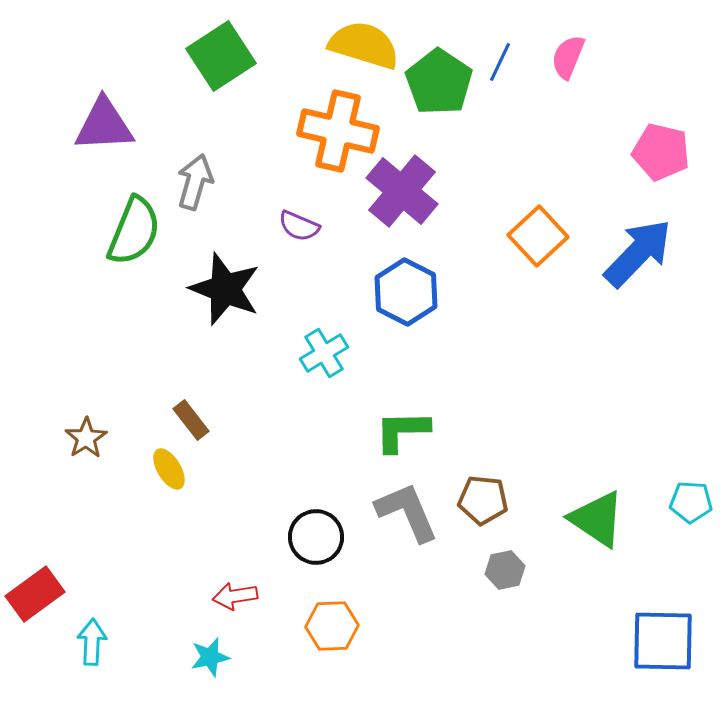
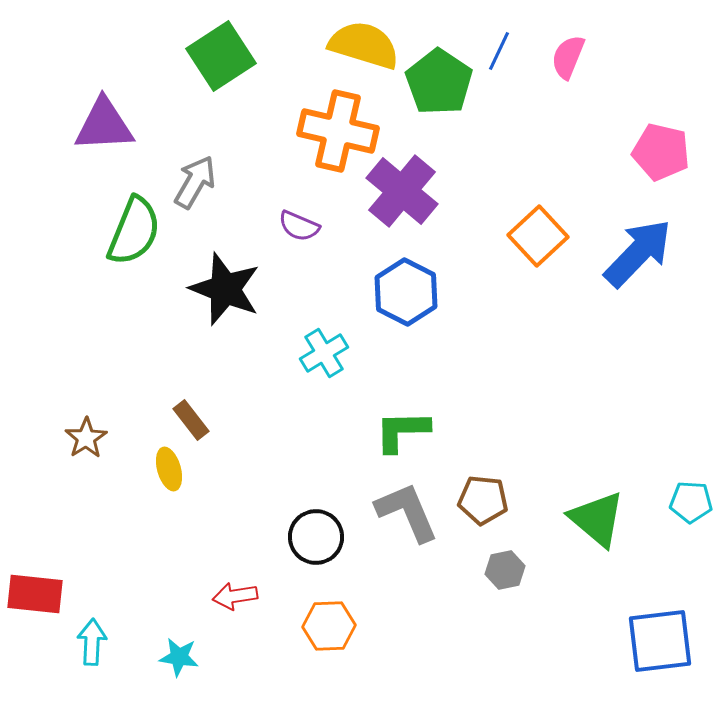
blue line: moved 1 px left, 11 px up
gray arrow: rotated 14 degrees clockwise
yellow ellipse: rotated 15 degrees clockwise
green triangle: rotated 6 degrees clockwise
red rectangle: rotated 42 degrees clockwise
orange hexagon: moved 3 px left
blue square: moved 3 px left; rotated 8 degrees counterclockwise
cyan star: moved 31 px left; rotated 21 degrees clockwise
